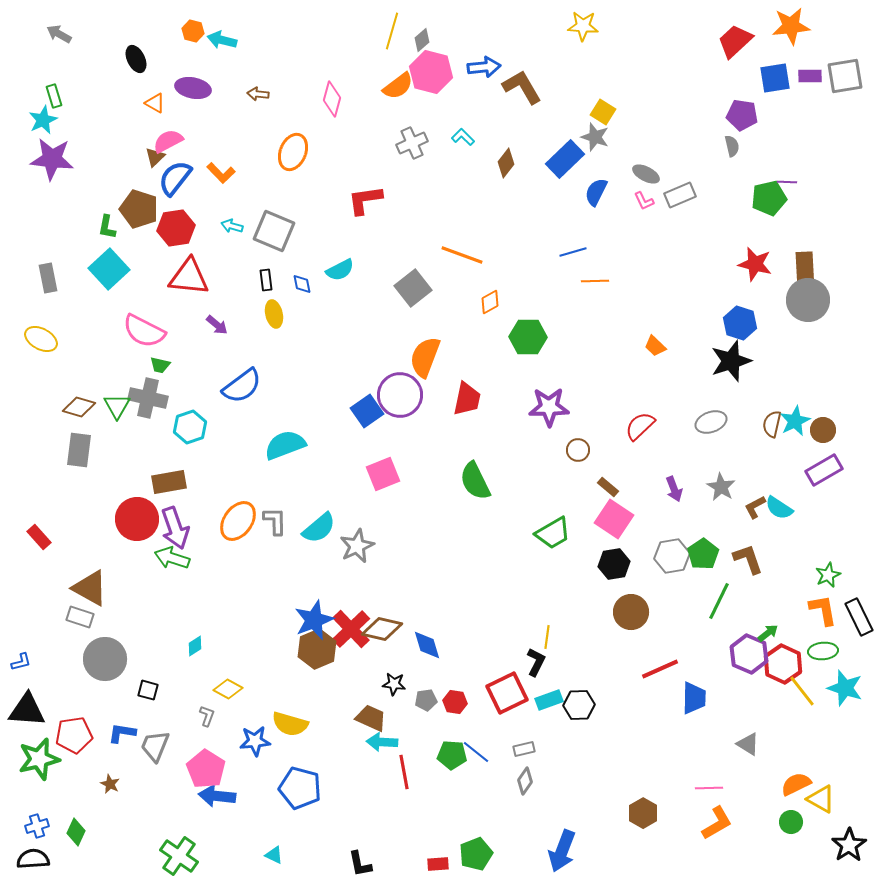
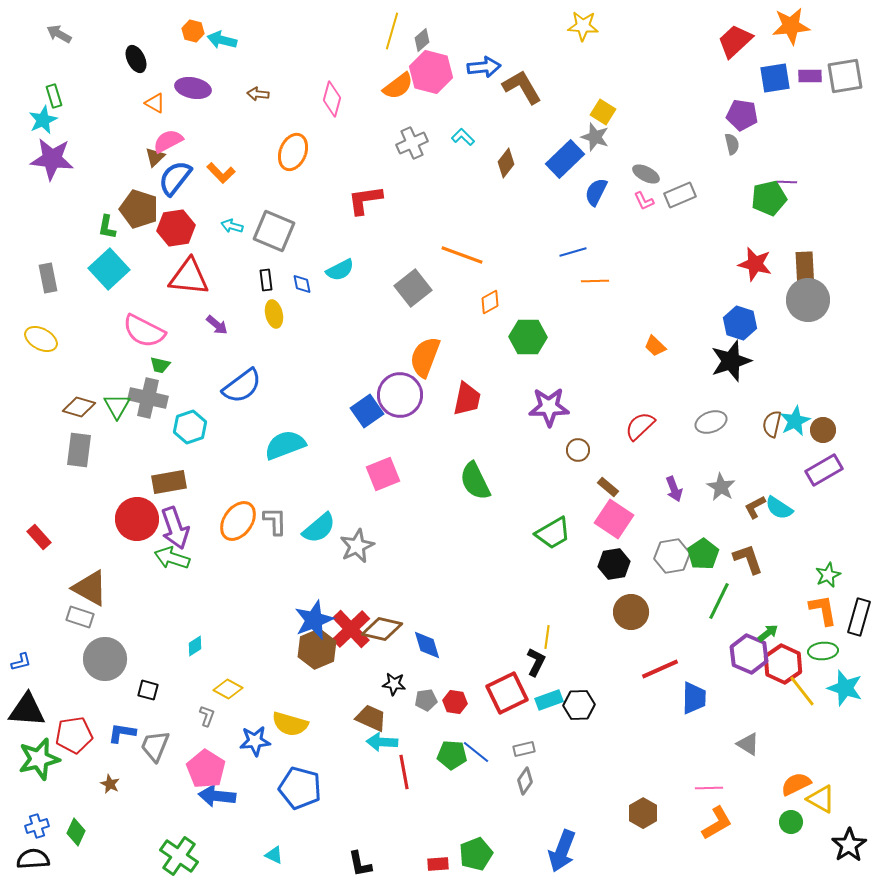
gray semicircle at (732, 146): moved 2 px up
black rectangle at (859, 617): rotated 42 degrees clockwise
